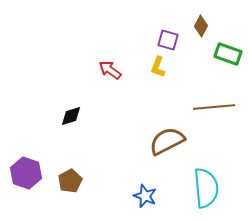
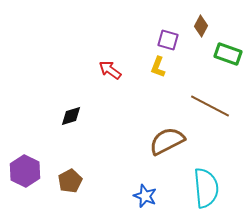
brown line: moved 4 px left, 1 px up; rotated 33 degrees clockwise
purple hexagon: moved 1 px left, 2 px up; rotated 8 degrees clockwise
